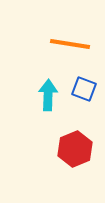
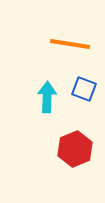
cyan arrow: moved 1 px left, 2 px down
